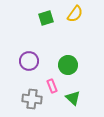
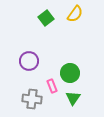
green square: rotated 21 degrees counterclockwise
green circle: moved 2 px right, 8 px down
green triangle: rotated 21 degrees clockwise
